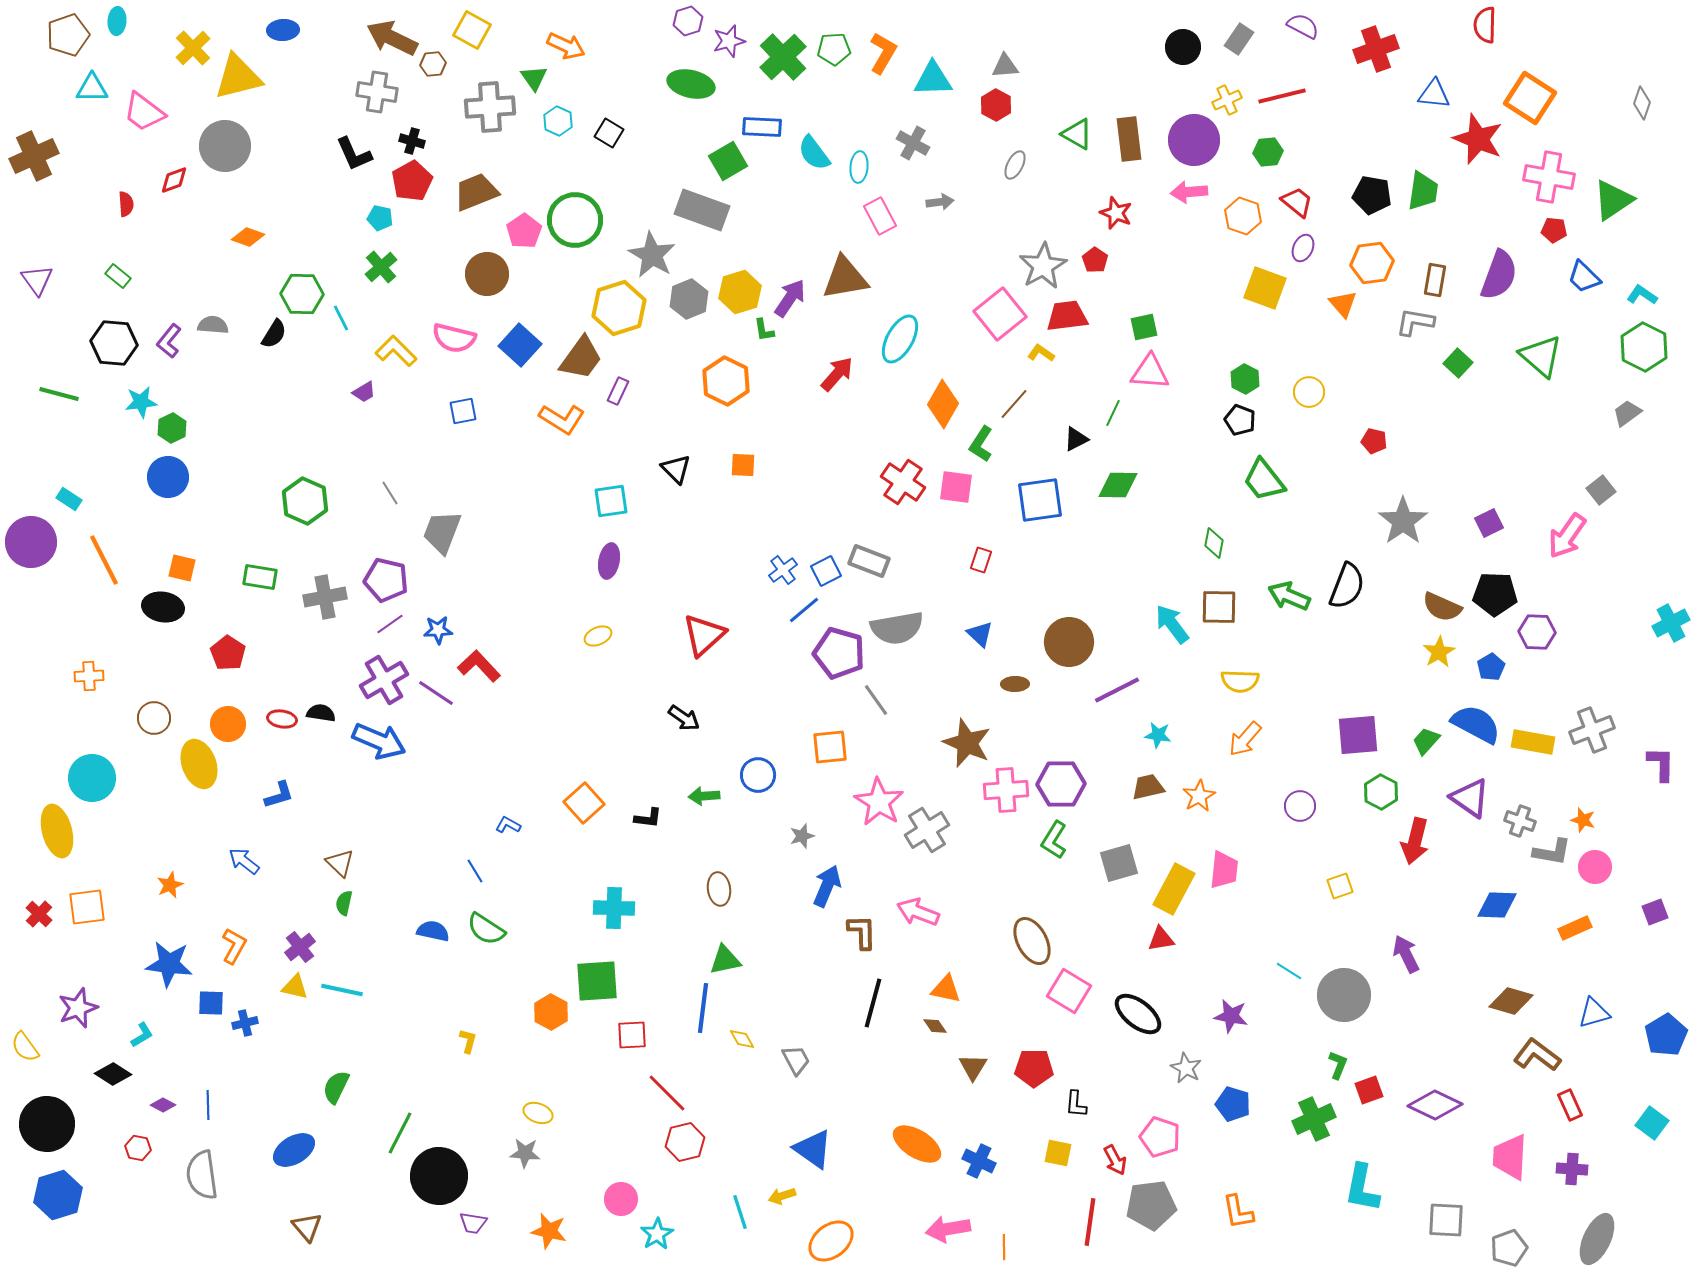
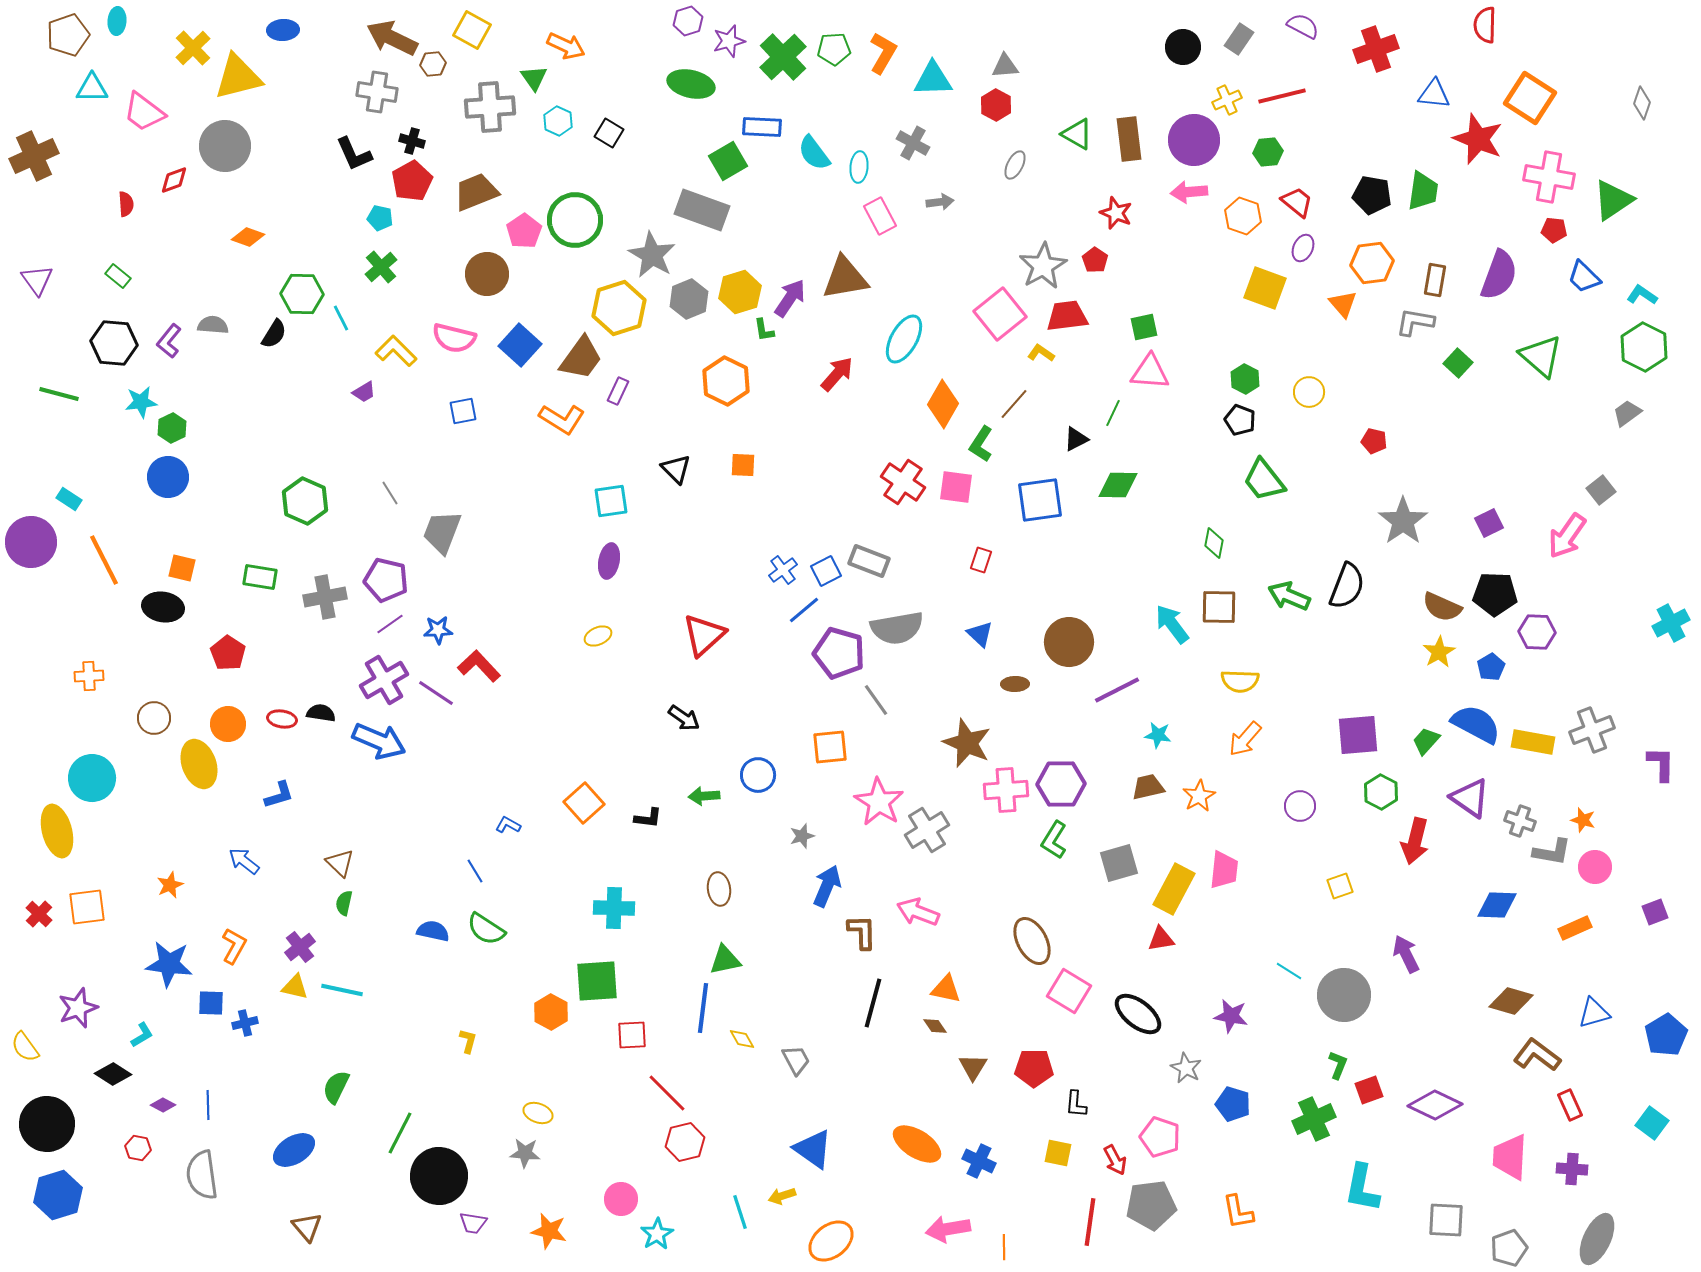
cyan ellipse at (900, 339): moved 4 px right
